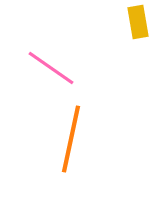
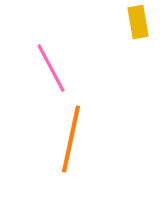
pink line: rotated 27 degrees clockwise
